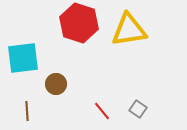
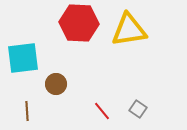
red hexagon: rotated 15 degrees counterclockwise
